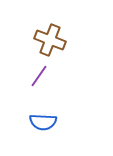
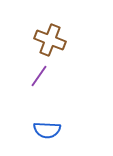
blue semicircle: moved 4 px right, 8 px down
